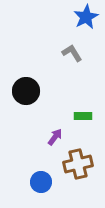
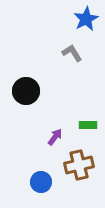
blue star: moved 2 px down
green rectangle: moved 5 px right, 9 px down
brown cross: moved 1 px right, 1 px down
